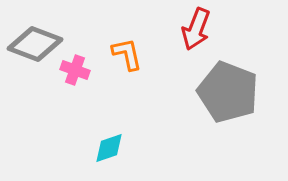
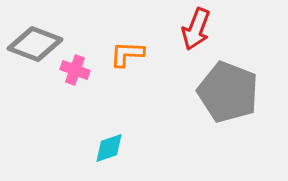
orange L-shape: rotated 75 degrees counterclockwise
